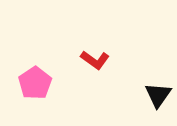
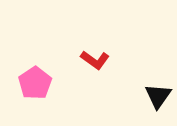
black triangle: moved 1 px down
